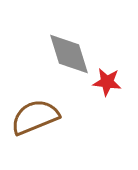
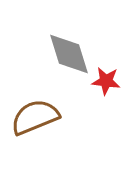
red star: moved 1 px left, 1 px up
